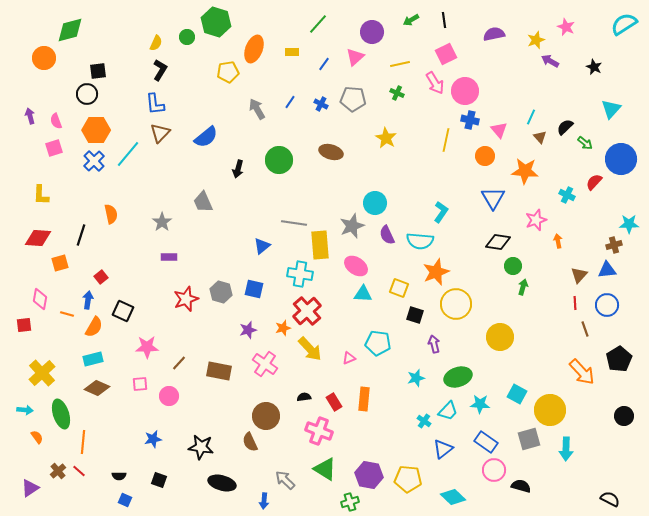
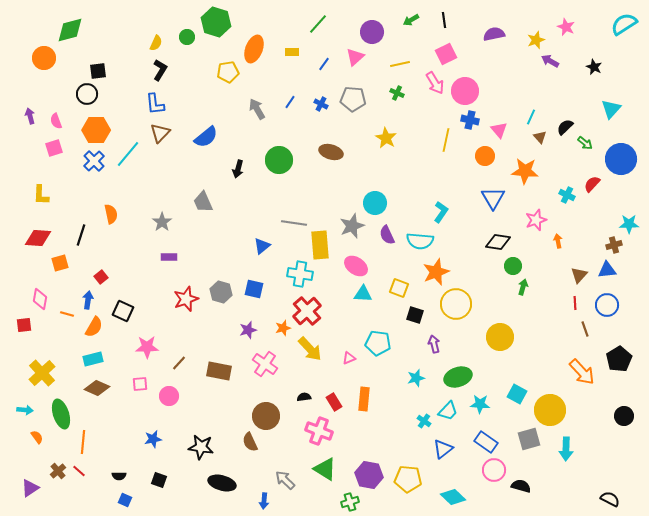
red semicircle at (594, 182): moved 2 px left, 2 px down
